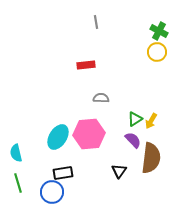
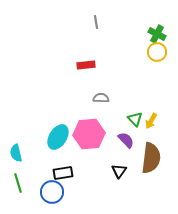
green cross: moved 2 px left, 3 px down
green triangle: rotated 42 degrees counterclockwise
purple semicircle: moved 7 px left
